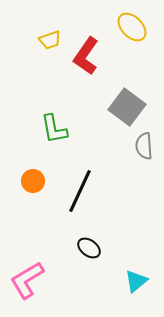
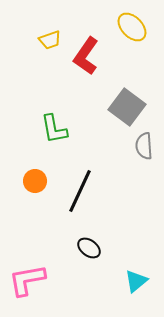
orange circle: moved 2 px right
pink L-shape: rotated 21 degrees clockwise
